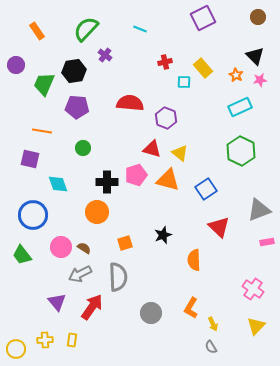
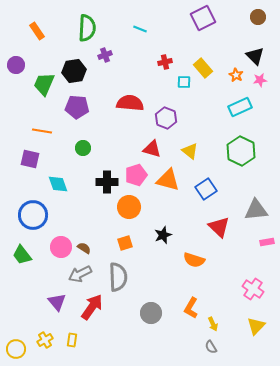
green semicircle at (86, 29): moved 1 px right, 1 px up; rotated 140 degrees clockwise
purple cross at (105, 55): rotated 32 degrees clockwise
yellow triangle at (180, 153): moved 10 px right, 2 px up
gray triangle at (259, 210): moved 3 px left; rotated 15 degrees clockwise
orange circle at (97, 212): moved 32 px right, 5 px up
orange semicircle at (194, 260): rotated 70 degrees counterclockwise
yellow cross at (45, 340): rotated 28 degrees counterclockwise
